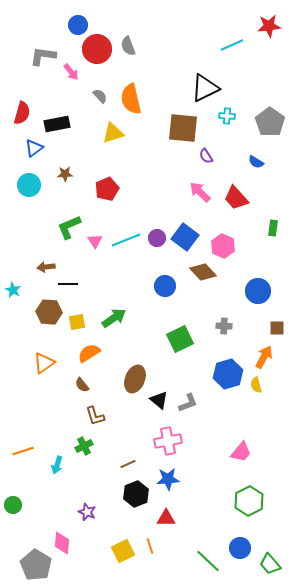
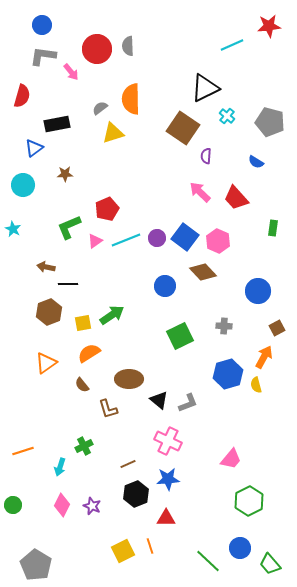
blue circle at (78, 25): moved 36 px left
gray semicircle at (128, 46): rotated 18 degrees clockwise
gray semicircle at (100, 96): moved 12 px down; rotated 84 degrees counterclockwise
orange semicircle at (131, 99): rotated 12 degrees clockwise
red semicircle at (22, 113): moved 17 px up
cyan cross at (227, 116): rotated 35 degrees clockwise
gray pentagon at (270, 122): rotated 20 degrees counterclockwise
brown square at (183, 128): rotated 28 degrees clockwise
purple semicircle at (206, 156): rotated 35 degrees clockwise
cyan circle at (29, 185): moved 6 px left
red pentagon at (107, 189): moved 20 px down
pink triangle at (95, 241): rotated 28 degrees clockwise
pink hexagon at (223, 246): moved 5 px left, 5 px up
brown arrow at (46, 267): rotated 18 degrees clockwise
cyan star at (13, 290): moved 61 px up
brown hexagon at (49, 312): rotated 25 degrees counterclockwise
green arrow at (114, 318): moved 2 px left, 3 px up
yellow square at (77, 322): moved 6 px right, 1 px down
brown square at (277, 328): rotated 28 degrees counterclockwise
green square at (180, 339): moved 3 px up
orange triangle at (44, 363): moved 2 px right
brown ellipse at (135, 379): moved 6 px left; rotated 68 degrees clockwise
brown L-shape at (95, 416): moved 13 px right, 7 px up
pink cross at (168, 441): rotated 36 degrees clockwise
pink trapezoid at (241, 452): moved 10 px left, 7 px down
cyan arrow at (57, 465): moved 3 px right, 2 px down
purple star at (87, 512): moved 5 px right, 6 px up
pink diamond at (62, 543): moved 38 px up; rotated 20 degrees clockwise
